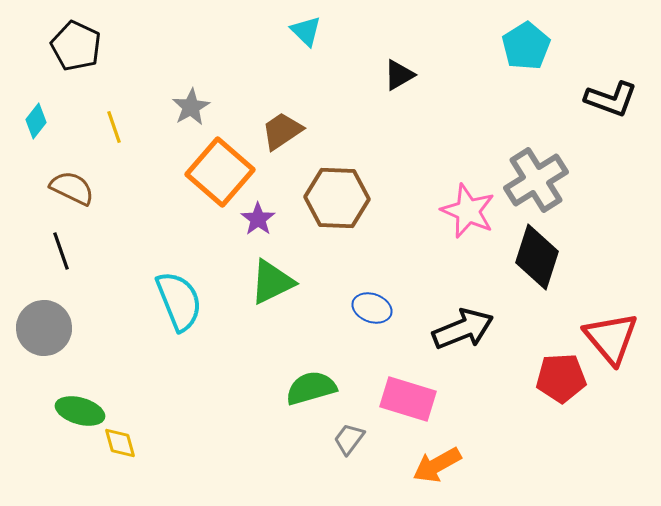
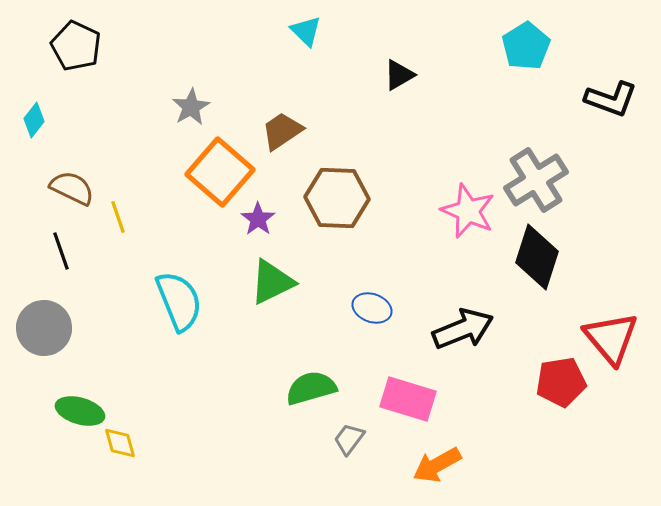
cyan diamond: moved 2 px left, 1 px up
yellow line: moved 4 px right, 90 px down
red pentagon: moved 4 px down; rotated 6 degrees counterclockwise
